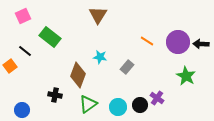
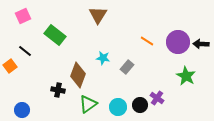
green rectangle: moved 5 px right, 2 px up
cyan star: moved 3 px right, 1 px down
black cross: moved 3 px right, 5 px up
